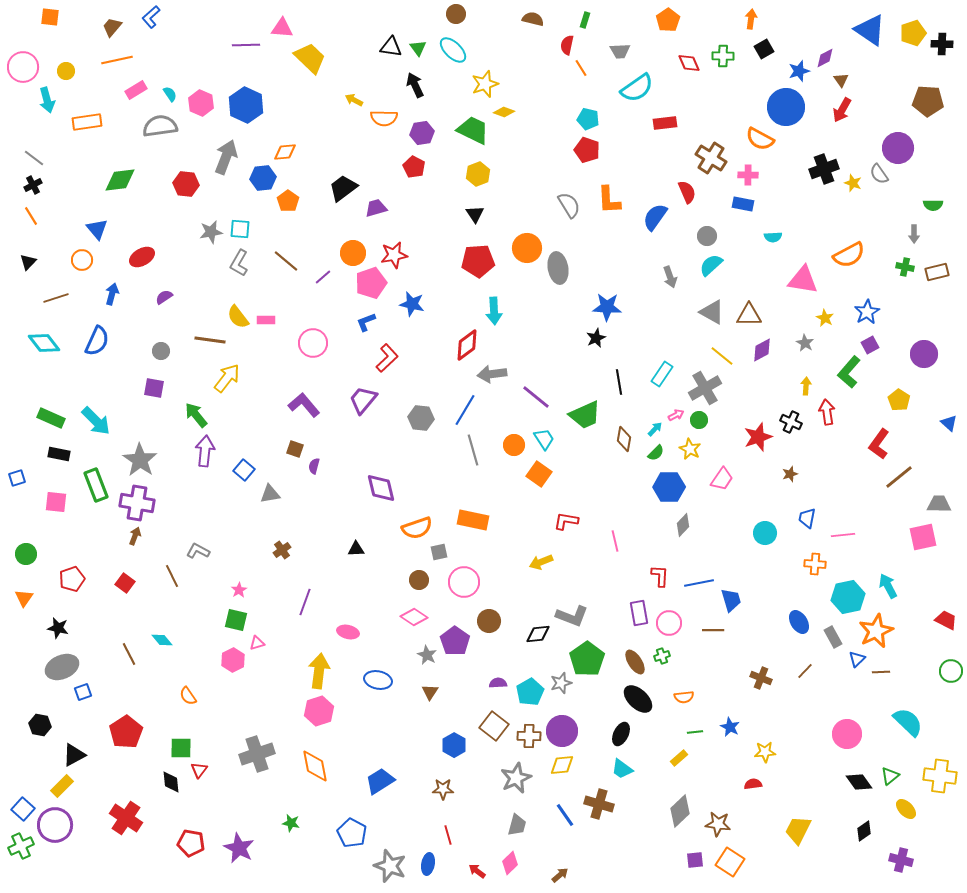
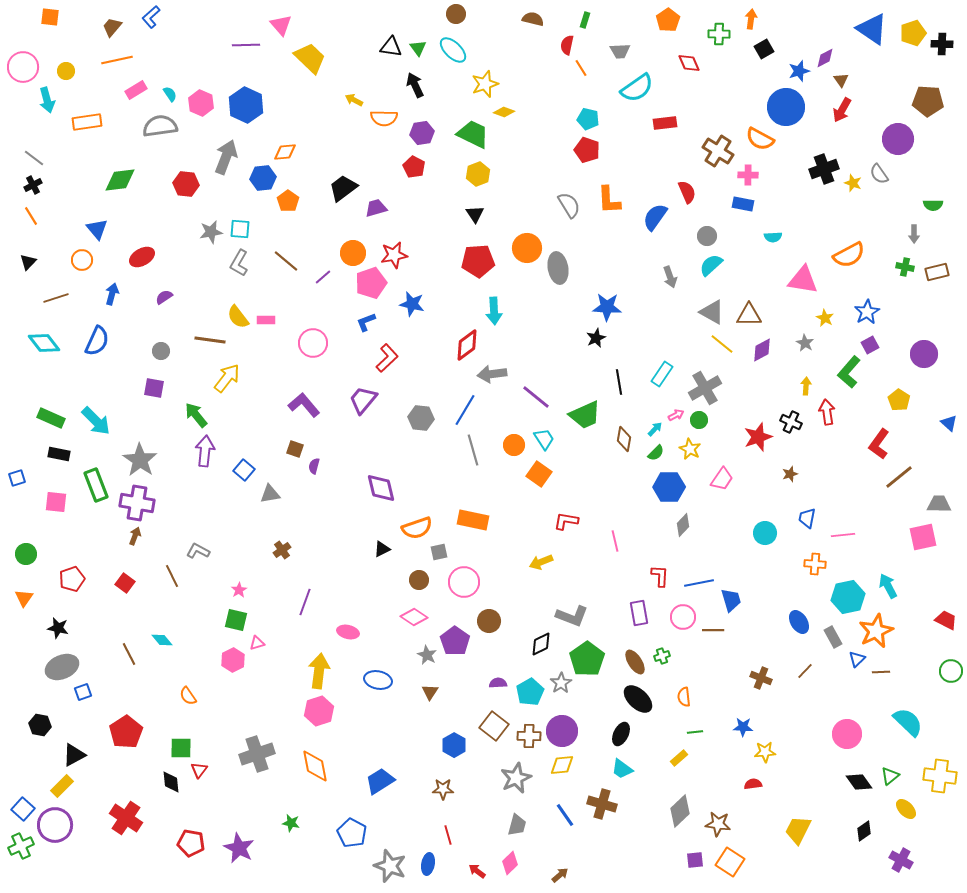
pink triangle at (282, 28): moved 1 px left, 3 px up; rotated 45 degrees clockwise
blue triangle at (870, 30): moved 2 px right, 1 px up
green cross at (723, 56): moved 4 px left, 22 px up
green trapezoid at (473, 130): moved 4 px down
purple circle at (898, 148): moved 9 px up
brown cross at (711, 158): moved 7 px right, 7 px up
yellow line at (722, 356): moved 12 px up
black triangle at (356, 549): moved 26 px right; rotated 24 degrees counterclockwise
pink circle at (669, 623): moved 14 px right, 6 px up
black diamond at (538, 634): moved 3 px right, 10 px down; rotated 20 degrees counterclockwise
gray star at (561, 683): rotated 15 degrees counterclockwise
orange semicircle at (684, 697): rotated 90 degrees clockwise
blue star at (730, 727): moved 13 px right; rotated 24 degrees counterclockwise
brown cross at (599, 804): moved 3 px right
purple cross at (901, 860): rotated 15 degrees clockwise
